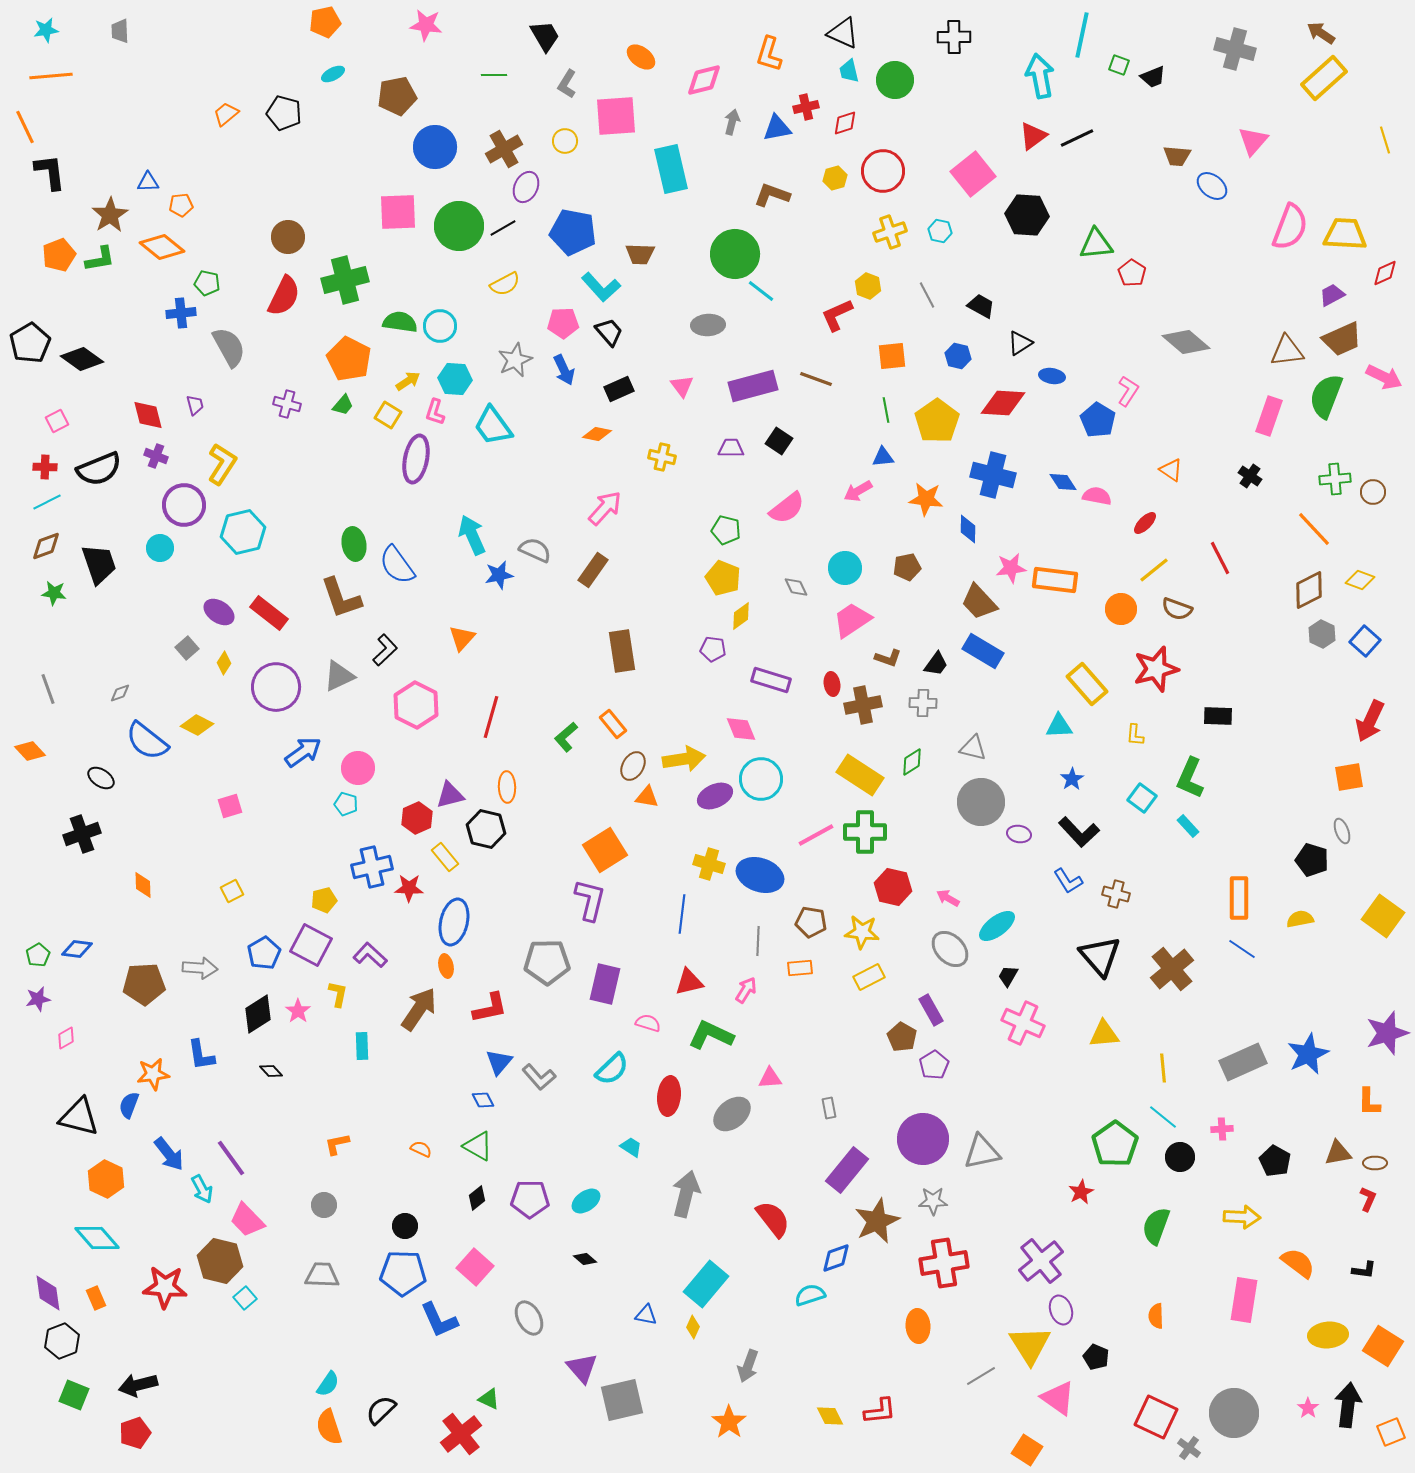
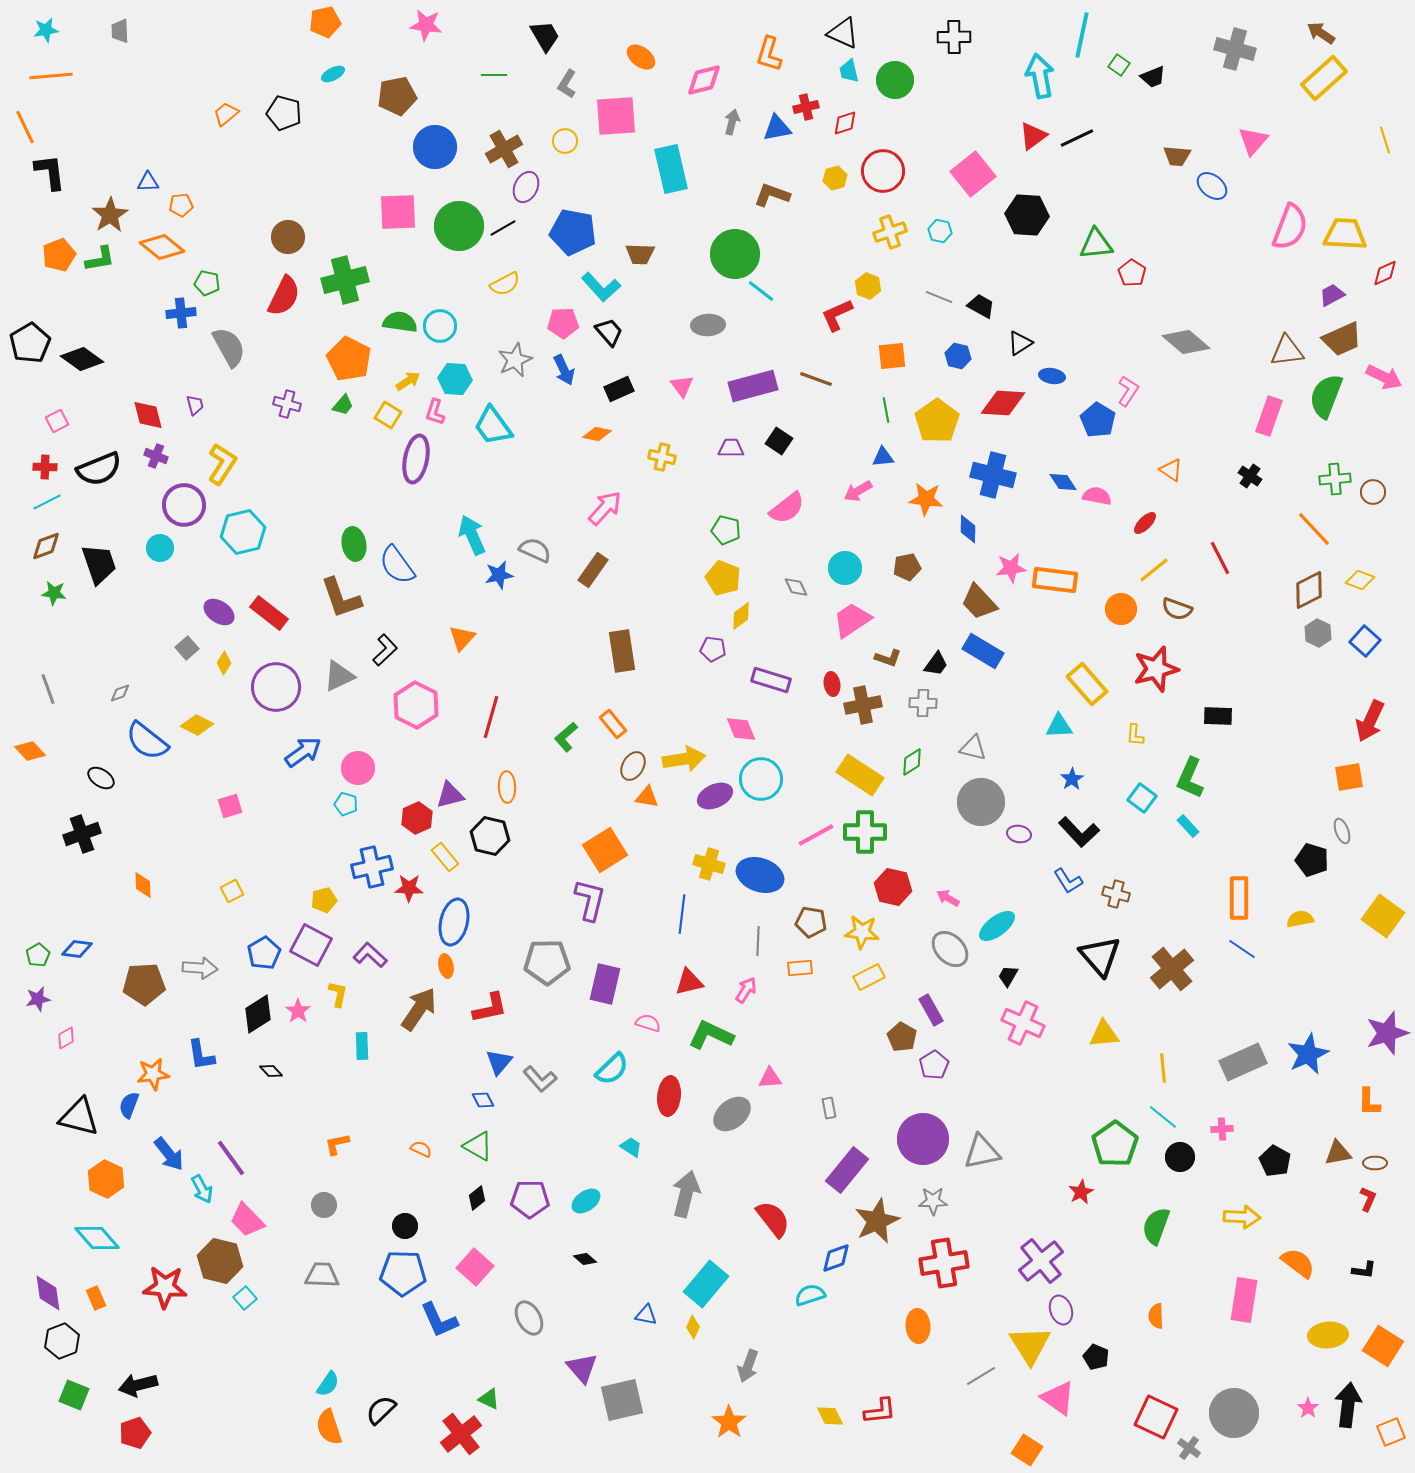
green square at (1119, 65): rotated 15 degrees clockwise
gray line at (927, 295): moved 12 px right, 2 px down; rotated 40 degrees counterclockwise
gray hexagon at (1322, 634): moved 4 px left, 1 px up
black hexagon at (486, 829): moved 4 px right, 7 px down
gray L-shape at (539, 1077): moved 1 px right, 2 px down
